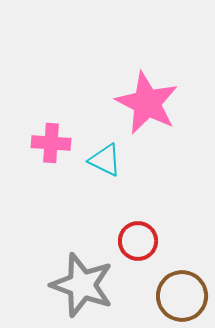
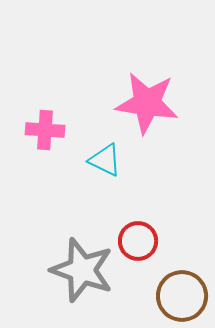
pink star: rotated 18 degrees counterclockwise
pink cross: moved 6 px left, 13 px up
gray star: moved 15 px up
